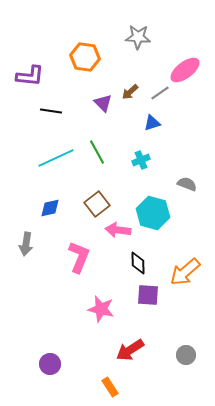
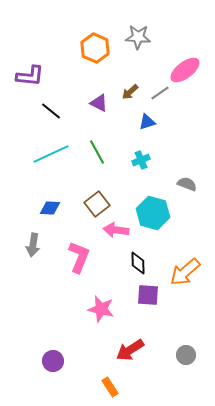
orange hexagon: moved 10 px right, 9 px up; rotated 16 degrees clockwise
purple triangle: moved 4 px left; rotated 18 degrees counterclockwise
black line: rotated 30 degrees clockwise
blue triangle: moved 5 px left, 1 px up
cyan line: moved 5 px left, 4 px up
blue diamond: rotated 15 degrees clockwise
pink arrow: moved 2 px left
gray arrow: moved 7 px right, 1 px down
purple circle: moved 3 px right, 3 px up
